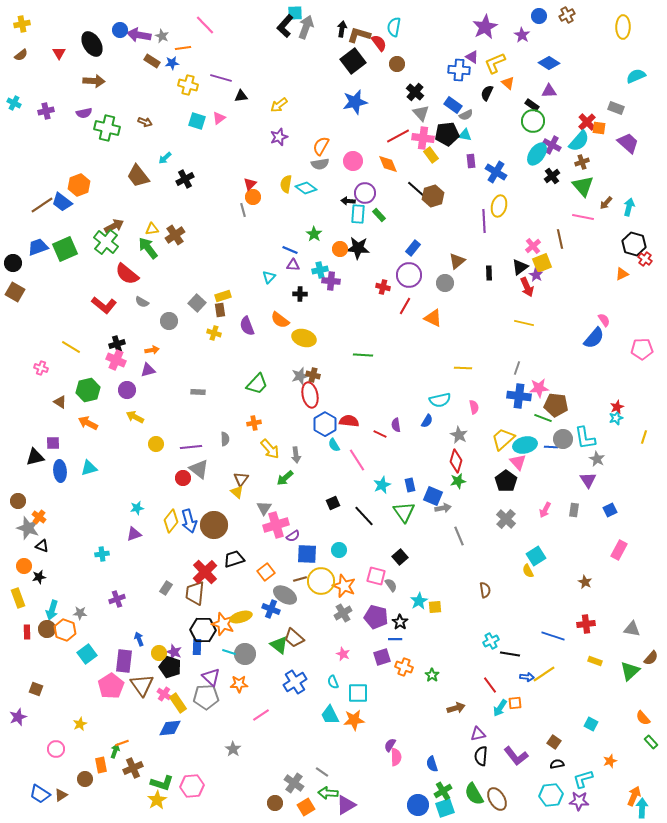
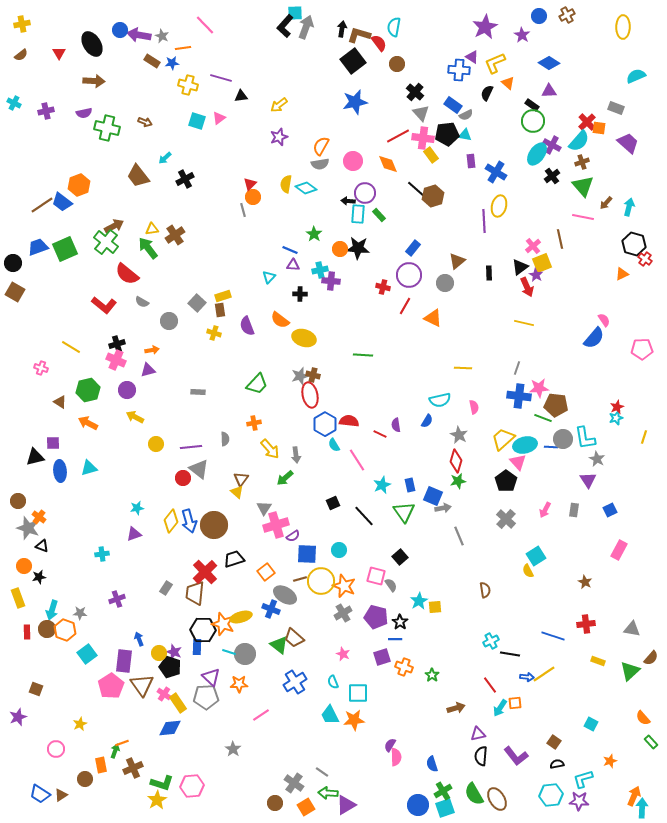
yellow rectangle at (595, 661): moved 3 px right
